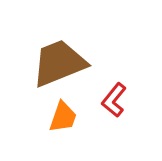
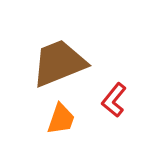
orange trapezoid: moved 2 px left, 2 px down
